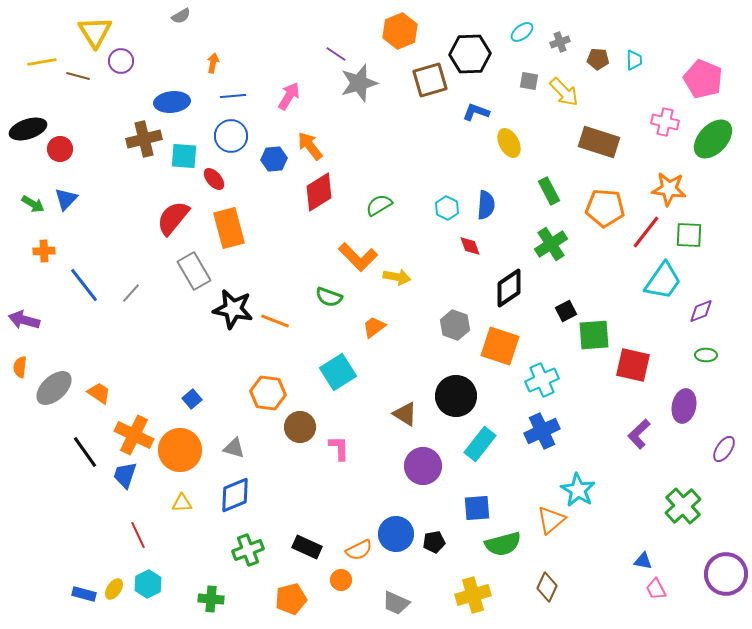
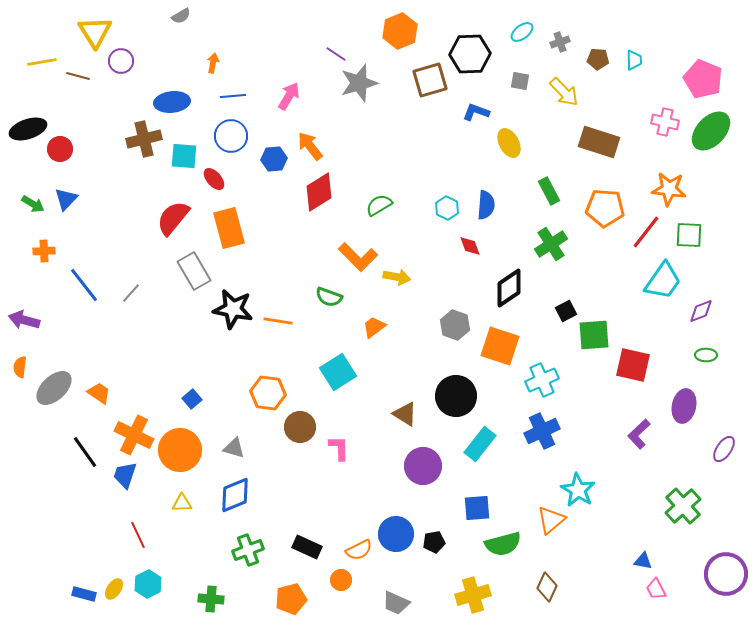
gray square at (529, 81): moved 9 px left
green ellipse at (713, 139): moved 2 px left, 8 px up
orange line at (275, 321): moved 3 px right; rotated 12 degrees counterclockwise
